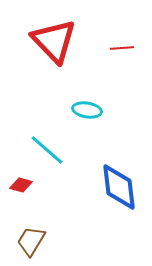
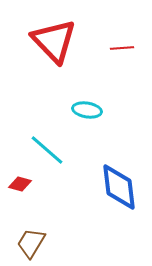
red diamond: moved 1 px left, 1 px up
brown trapezoid: moved 2 px down
